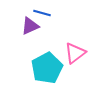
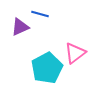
blue line: moved 2 px left, 1 px down
purple triangle: moved 10 px left, 1 px down
